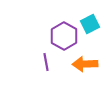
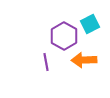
orange arrow: moved 1 px left, 4 px up
